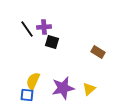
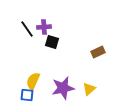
brown rectangle: rotated 56 degrees counterclockwise
